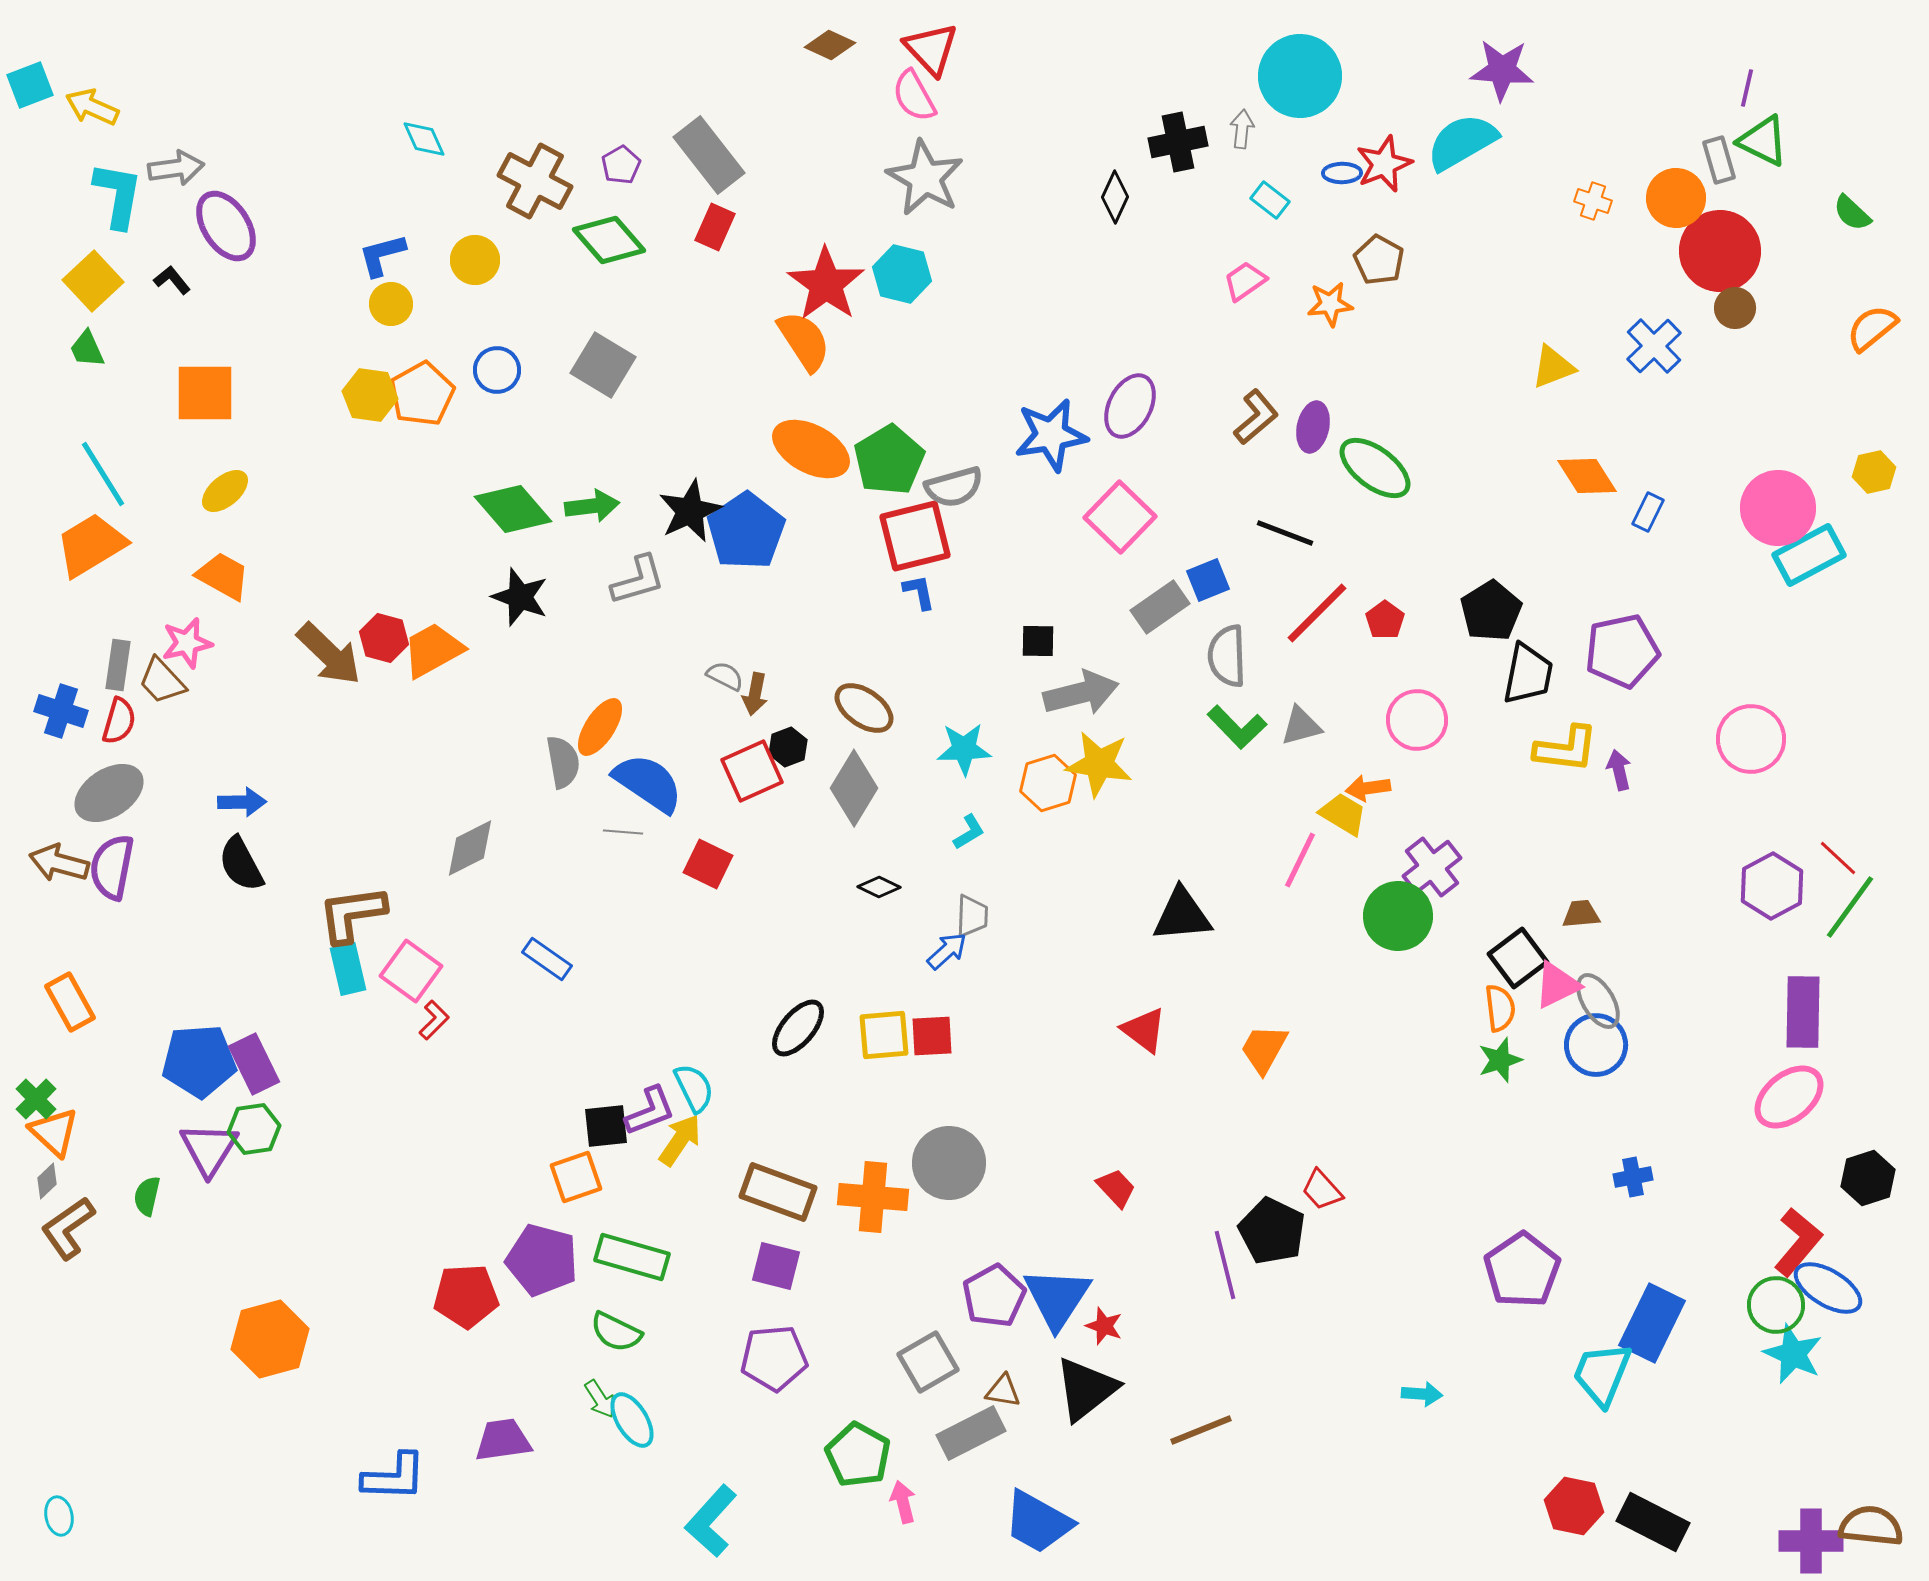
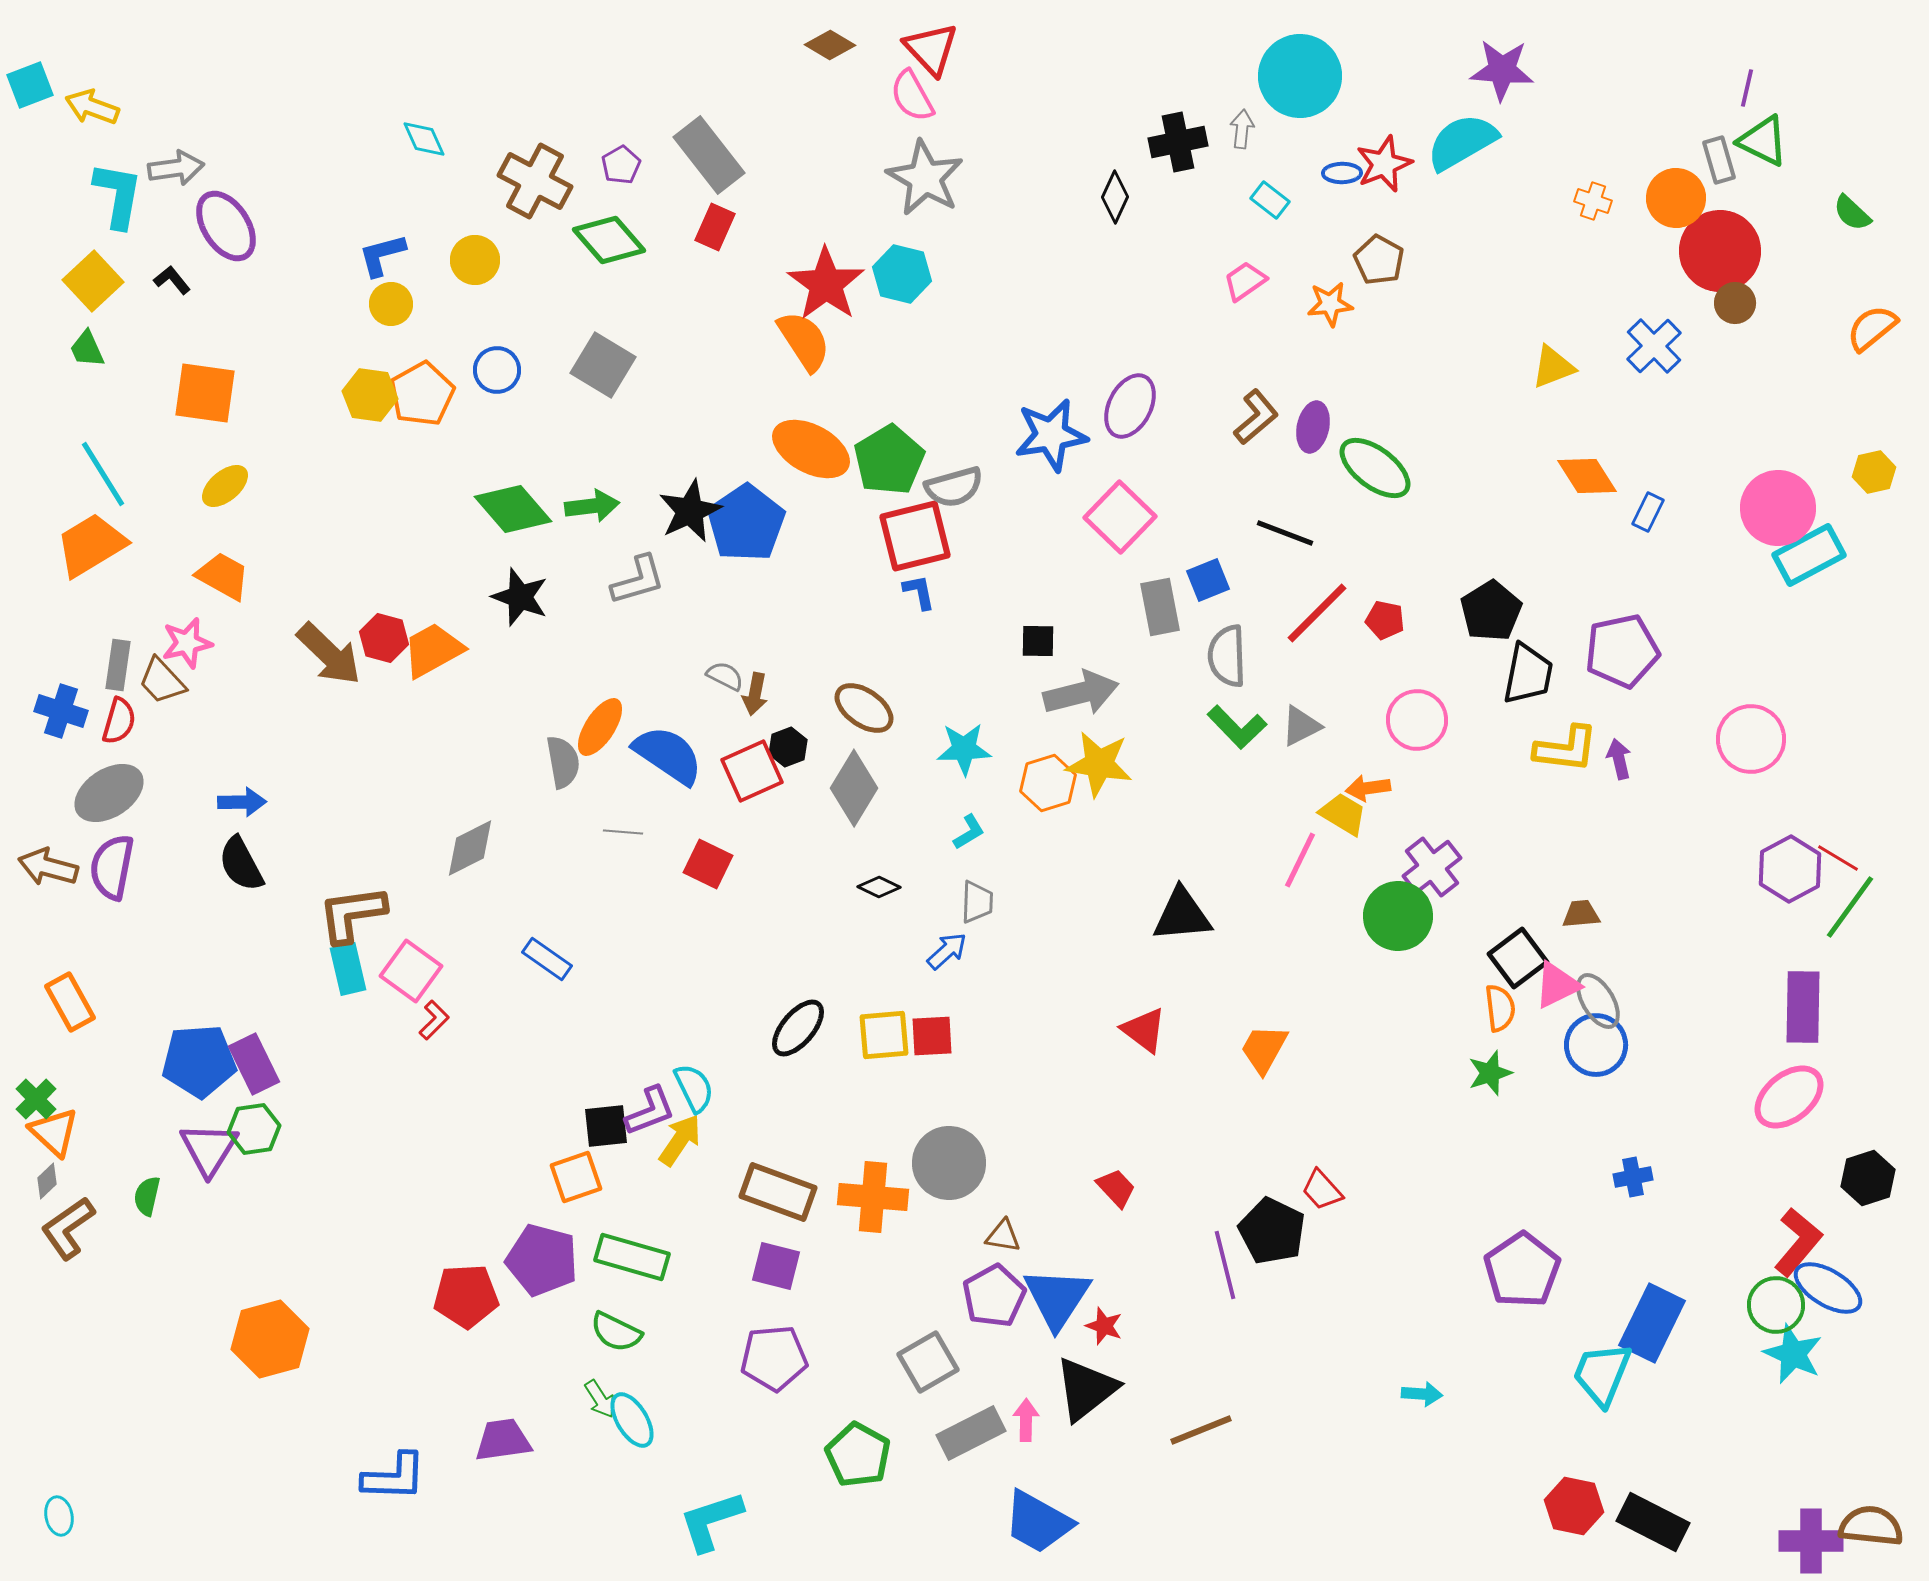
brown diamond at (830, 45): rotated 6 degrees clockwise
pink semicircle at (914, 96): moved 2 px left
yellow arrow at (92, 107): rotated 4 degrees counterclockwise
brown circle at (1735, 308): moved 5 px up
orange square at (205, 393): rotated 8 degrees clockwise
yellow ellipse at (225, 491): moved 5 px up
blue pentagon at (746, 531): moved 8 px up
gray rectangle at (1160, 607): rotated 66 degrees counterclockwise
red pentagon at (1385, 620): rotated 24 degrees counterclockwise
gray triangle at (1301, 726): rotated 12 degrees counterclockwise
purple arrow at (1619, 770): moved 11 px up
blue semicircle at (648, 783): moved 20 px right, 28 px up
red line at (1838, 858): rotated 12 degrees counterclockwise
brown arrow at (59, 863): moved 11 px left, 4 px down
purple hexagon at (1772, 886): moved 18 px right, 17 px up
gray trapezoid at (972, 916): moved 5 px right, 14 px up
purple rectangle at (1803, 1012): moved 5 px up
green star at (1500, 1060): moved 10 px left, 13 px down
brown triangle at (1003, 1391): moved 155 px up
pink arrow at (903, 1502): moved 123 px right, 82 px up; rotated 15 degrees clockwise
cyan L-shape at (711, 1521): rotated 30 degrees clockwise
